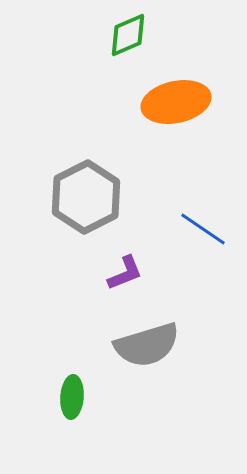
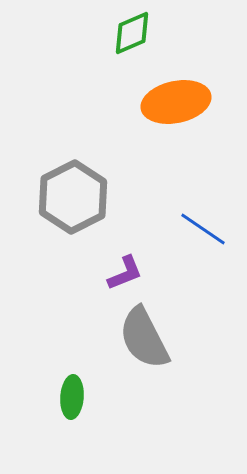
green diamond: moved 4 px right, 2 px up
gray hexagon: moved 13 px left
gray semicircle: moved 3 px left, 7 px up; rotated 80 degrees clockwise
